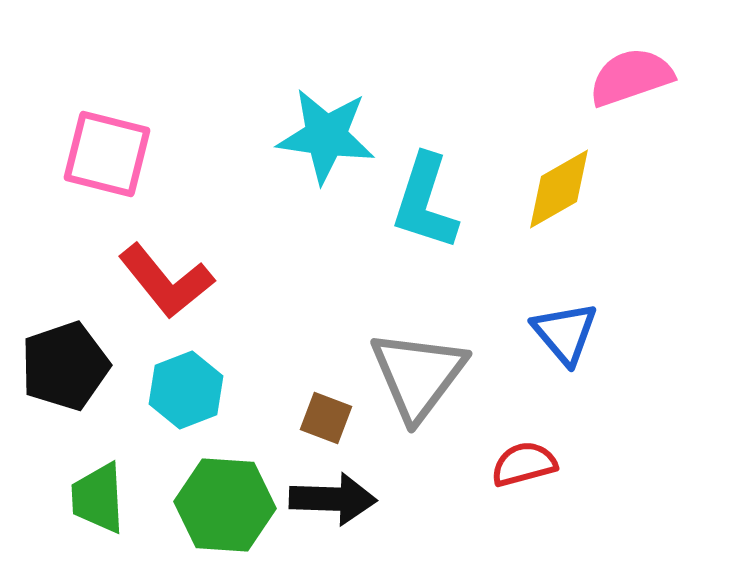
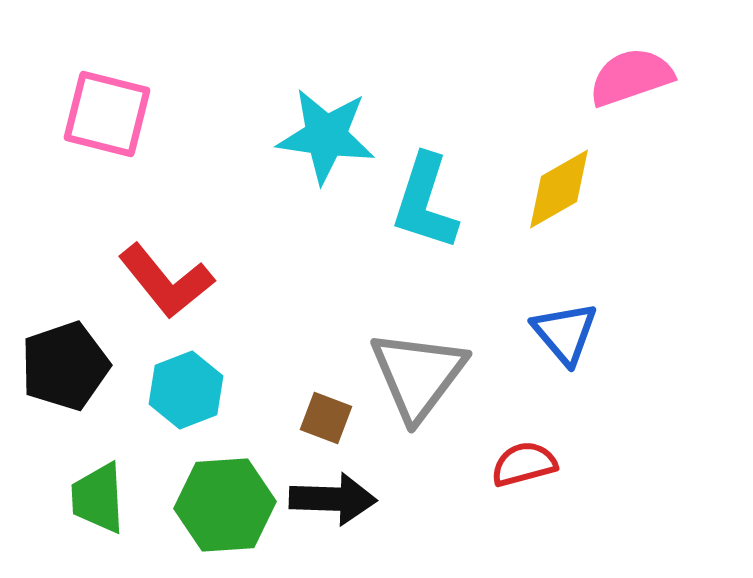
pink square: moved 40 px up
green hexagon: rotated 8 degrees counterclockwise
